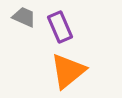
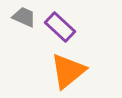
purple rectangle: rotated 24 degrees counterclockwise
